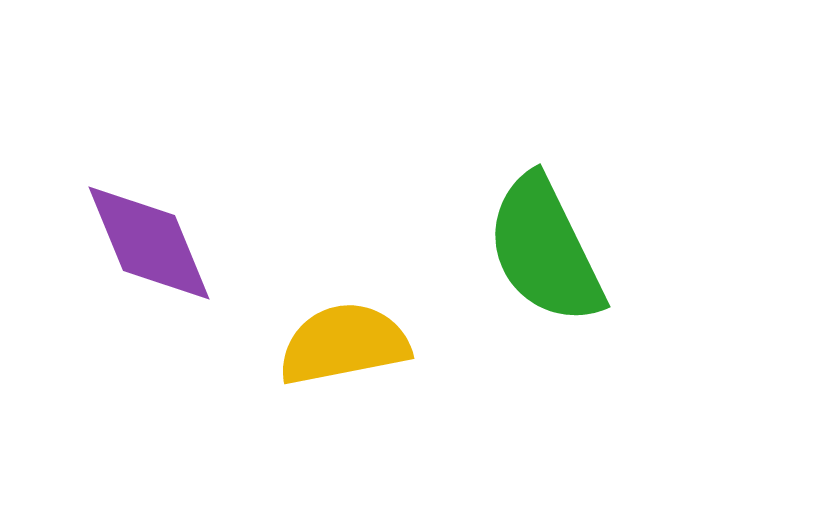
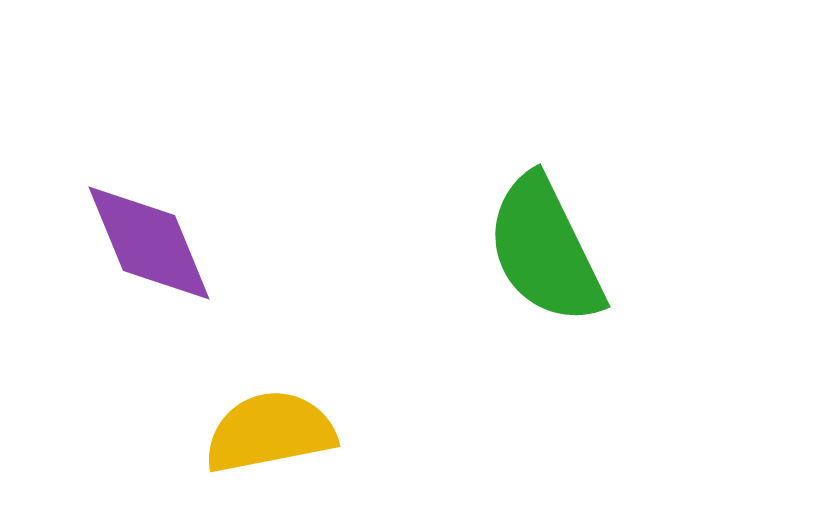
yellow semicircle: moved 74 px left, 88 px down
